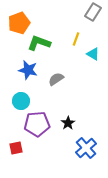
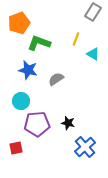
black star: rotated 24 degrees counterclockwise
blue cross: moved 1 px left, 1 px up
